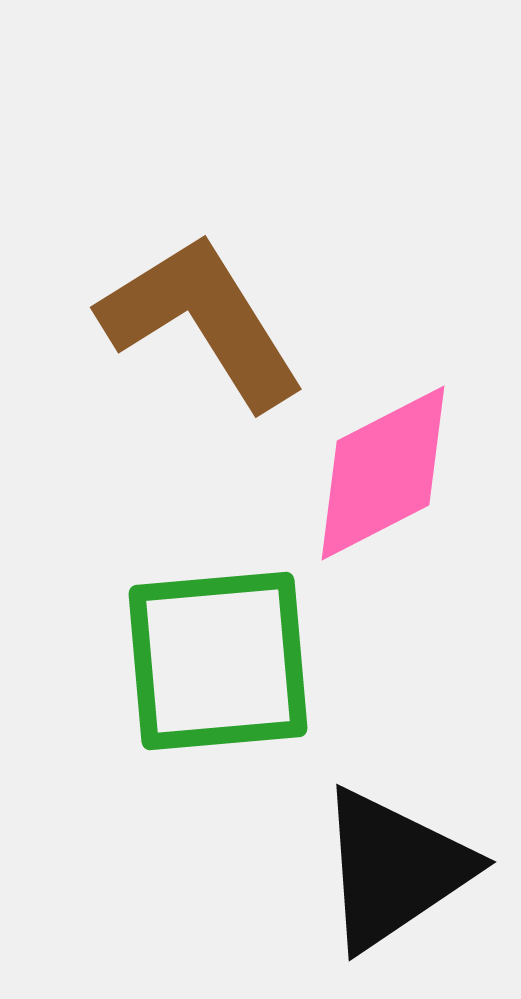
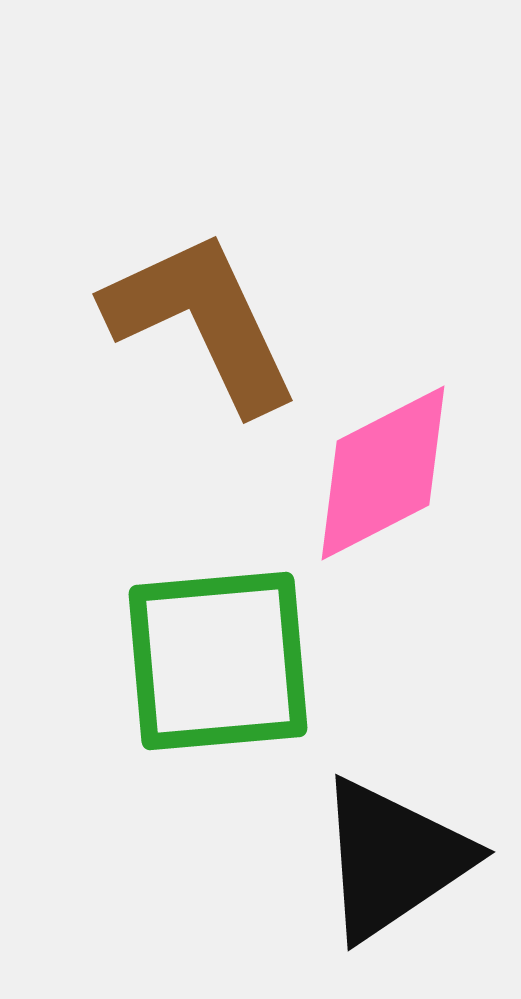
brown L-shape: rotated 7 degrees clockwise
black triangle: moved 1 px left, 10 px up
